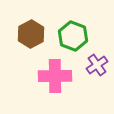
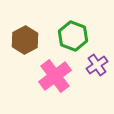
brown hexagon: moved 6 px left, 6 px down
pink cross: rotated 36 degrees counterclockwise
